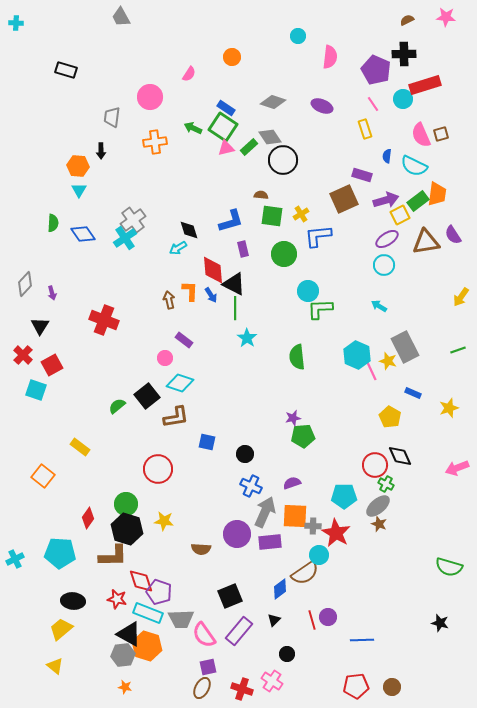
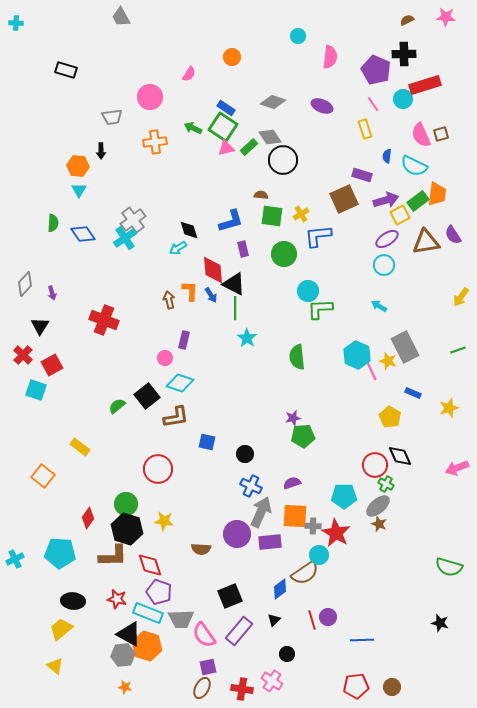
gray trapezoid at (112, 117): rotated 105 degrees counterclockwise
purple rectangle at (184, 340): rotated 66 degrees clockwise
gray arrow at (265, 512): moved 4 px left
red diamond at (141, 581): moved 9 px right, 16 px up
red cross at (242, 689): rotated 10 degrees counterclockwise
